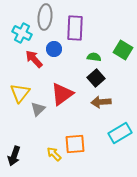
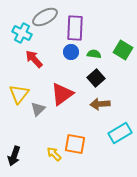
gray ellipse: rotated 55 degrees clockwise
blue circle: moved 17 px right, 3 px down
green semicircle: moved 3 px up
yellow triangle: moved 1 px left, 1 px down
brown arrow: moved 1 px left, 2 px down
orange square: rotated 15 degrees clockwise
